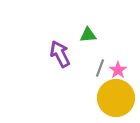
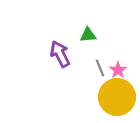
gray line: rotated 42 degrees counterclockwise
yellow circle: moved 1 px right, 1 px up
